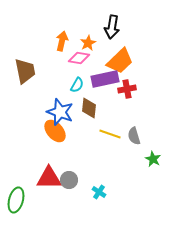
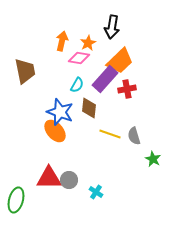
purple rectangle: rotated 36 degrees counterclockwise
cyan cross: moved 3 px left
